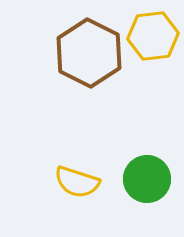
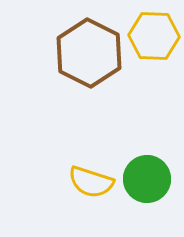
yellow hexagon: moved 1 px right; rotated 9 degrees clockwise
yellow semicircle: moved 14 px right
